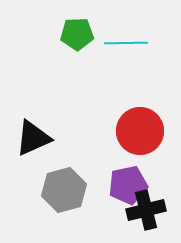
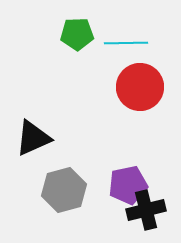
red circle: moved 44 px up
